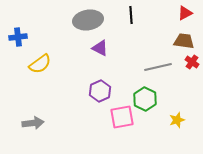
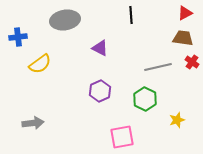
gray ellipse: moved 23 px left
brown trapezoid: moved 1 px left, 3 px up
pink square: moved 20 px down
